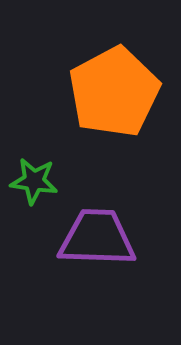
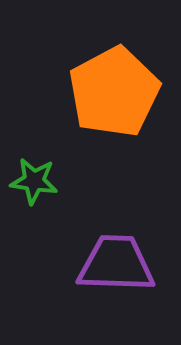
purple trapezoid: moved 19 px right, 26 px down
